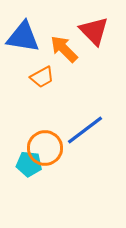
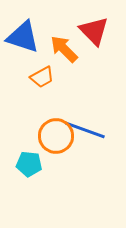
blue triangle: rotated 9 degrees clockwise
blue line: rotated 57 degrees clockwise
orange circle: moved 11 px right, 12 px up
